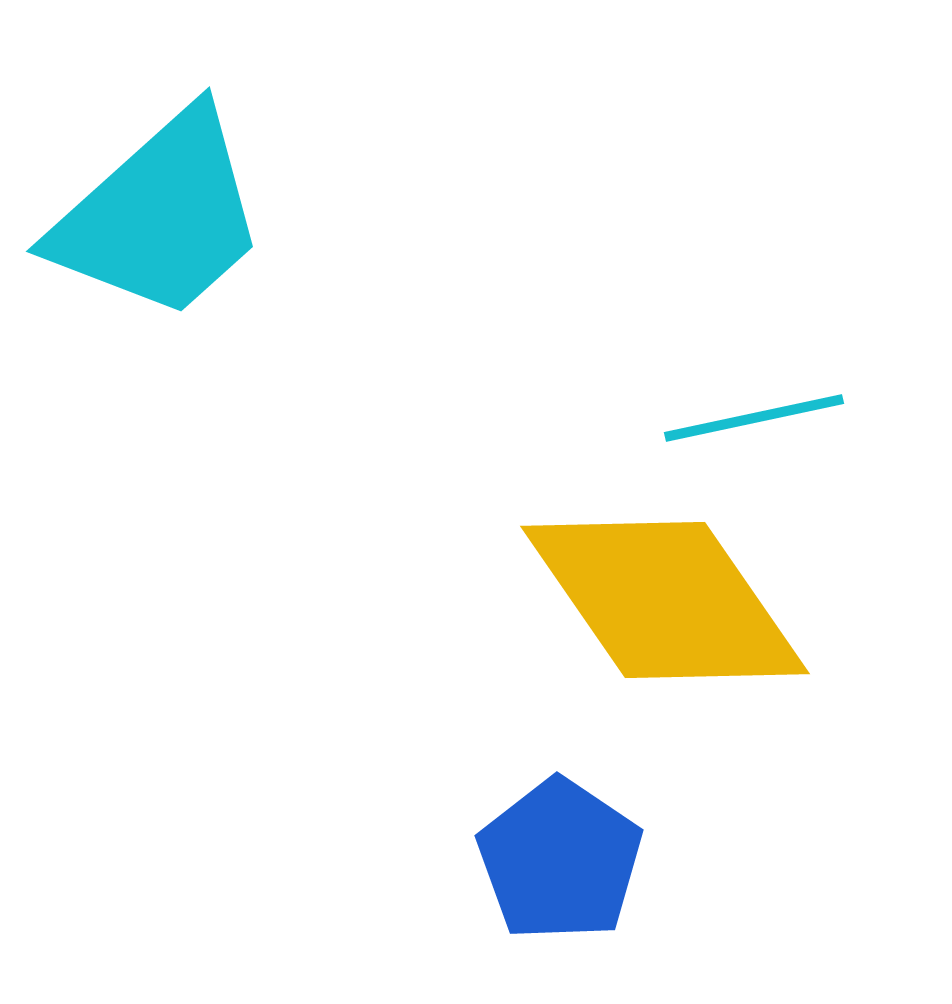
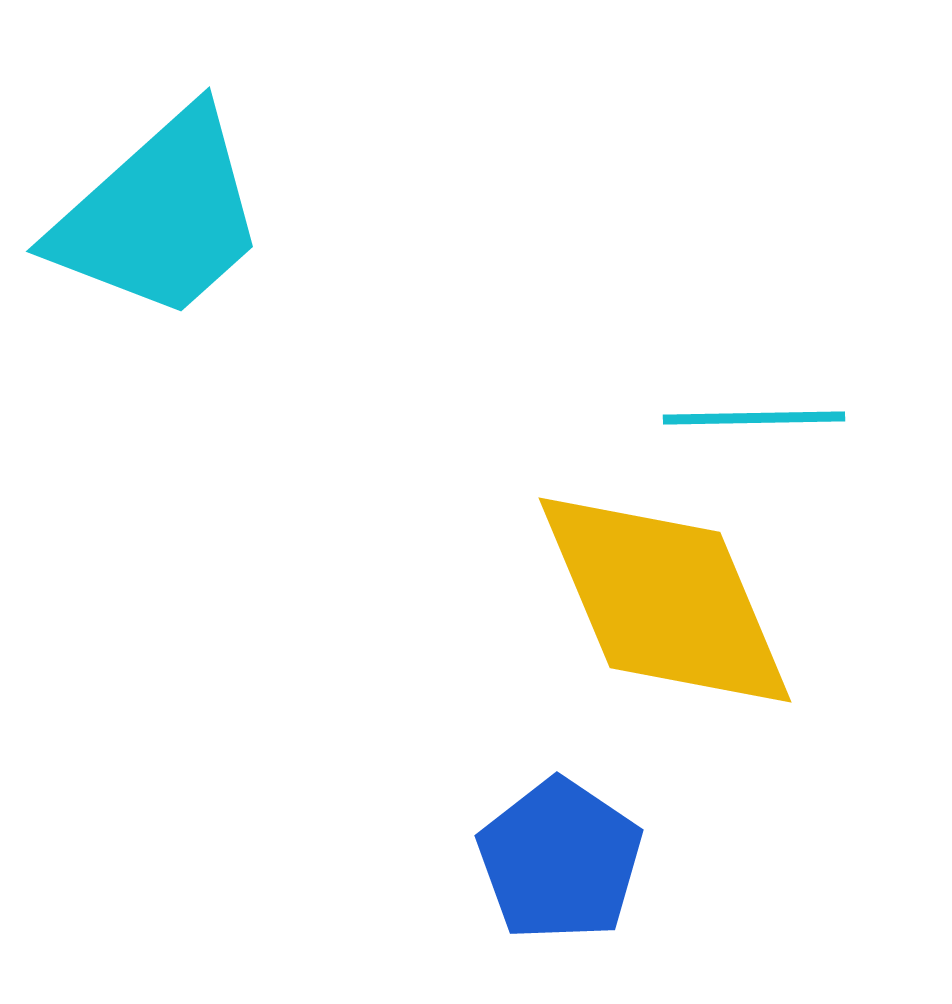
cyan line: rotated 11 degrees clockwise
yellow diamond: rotated 12 degrees clockwise
